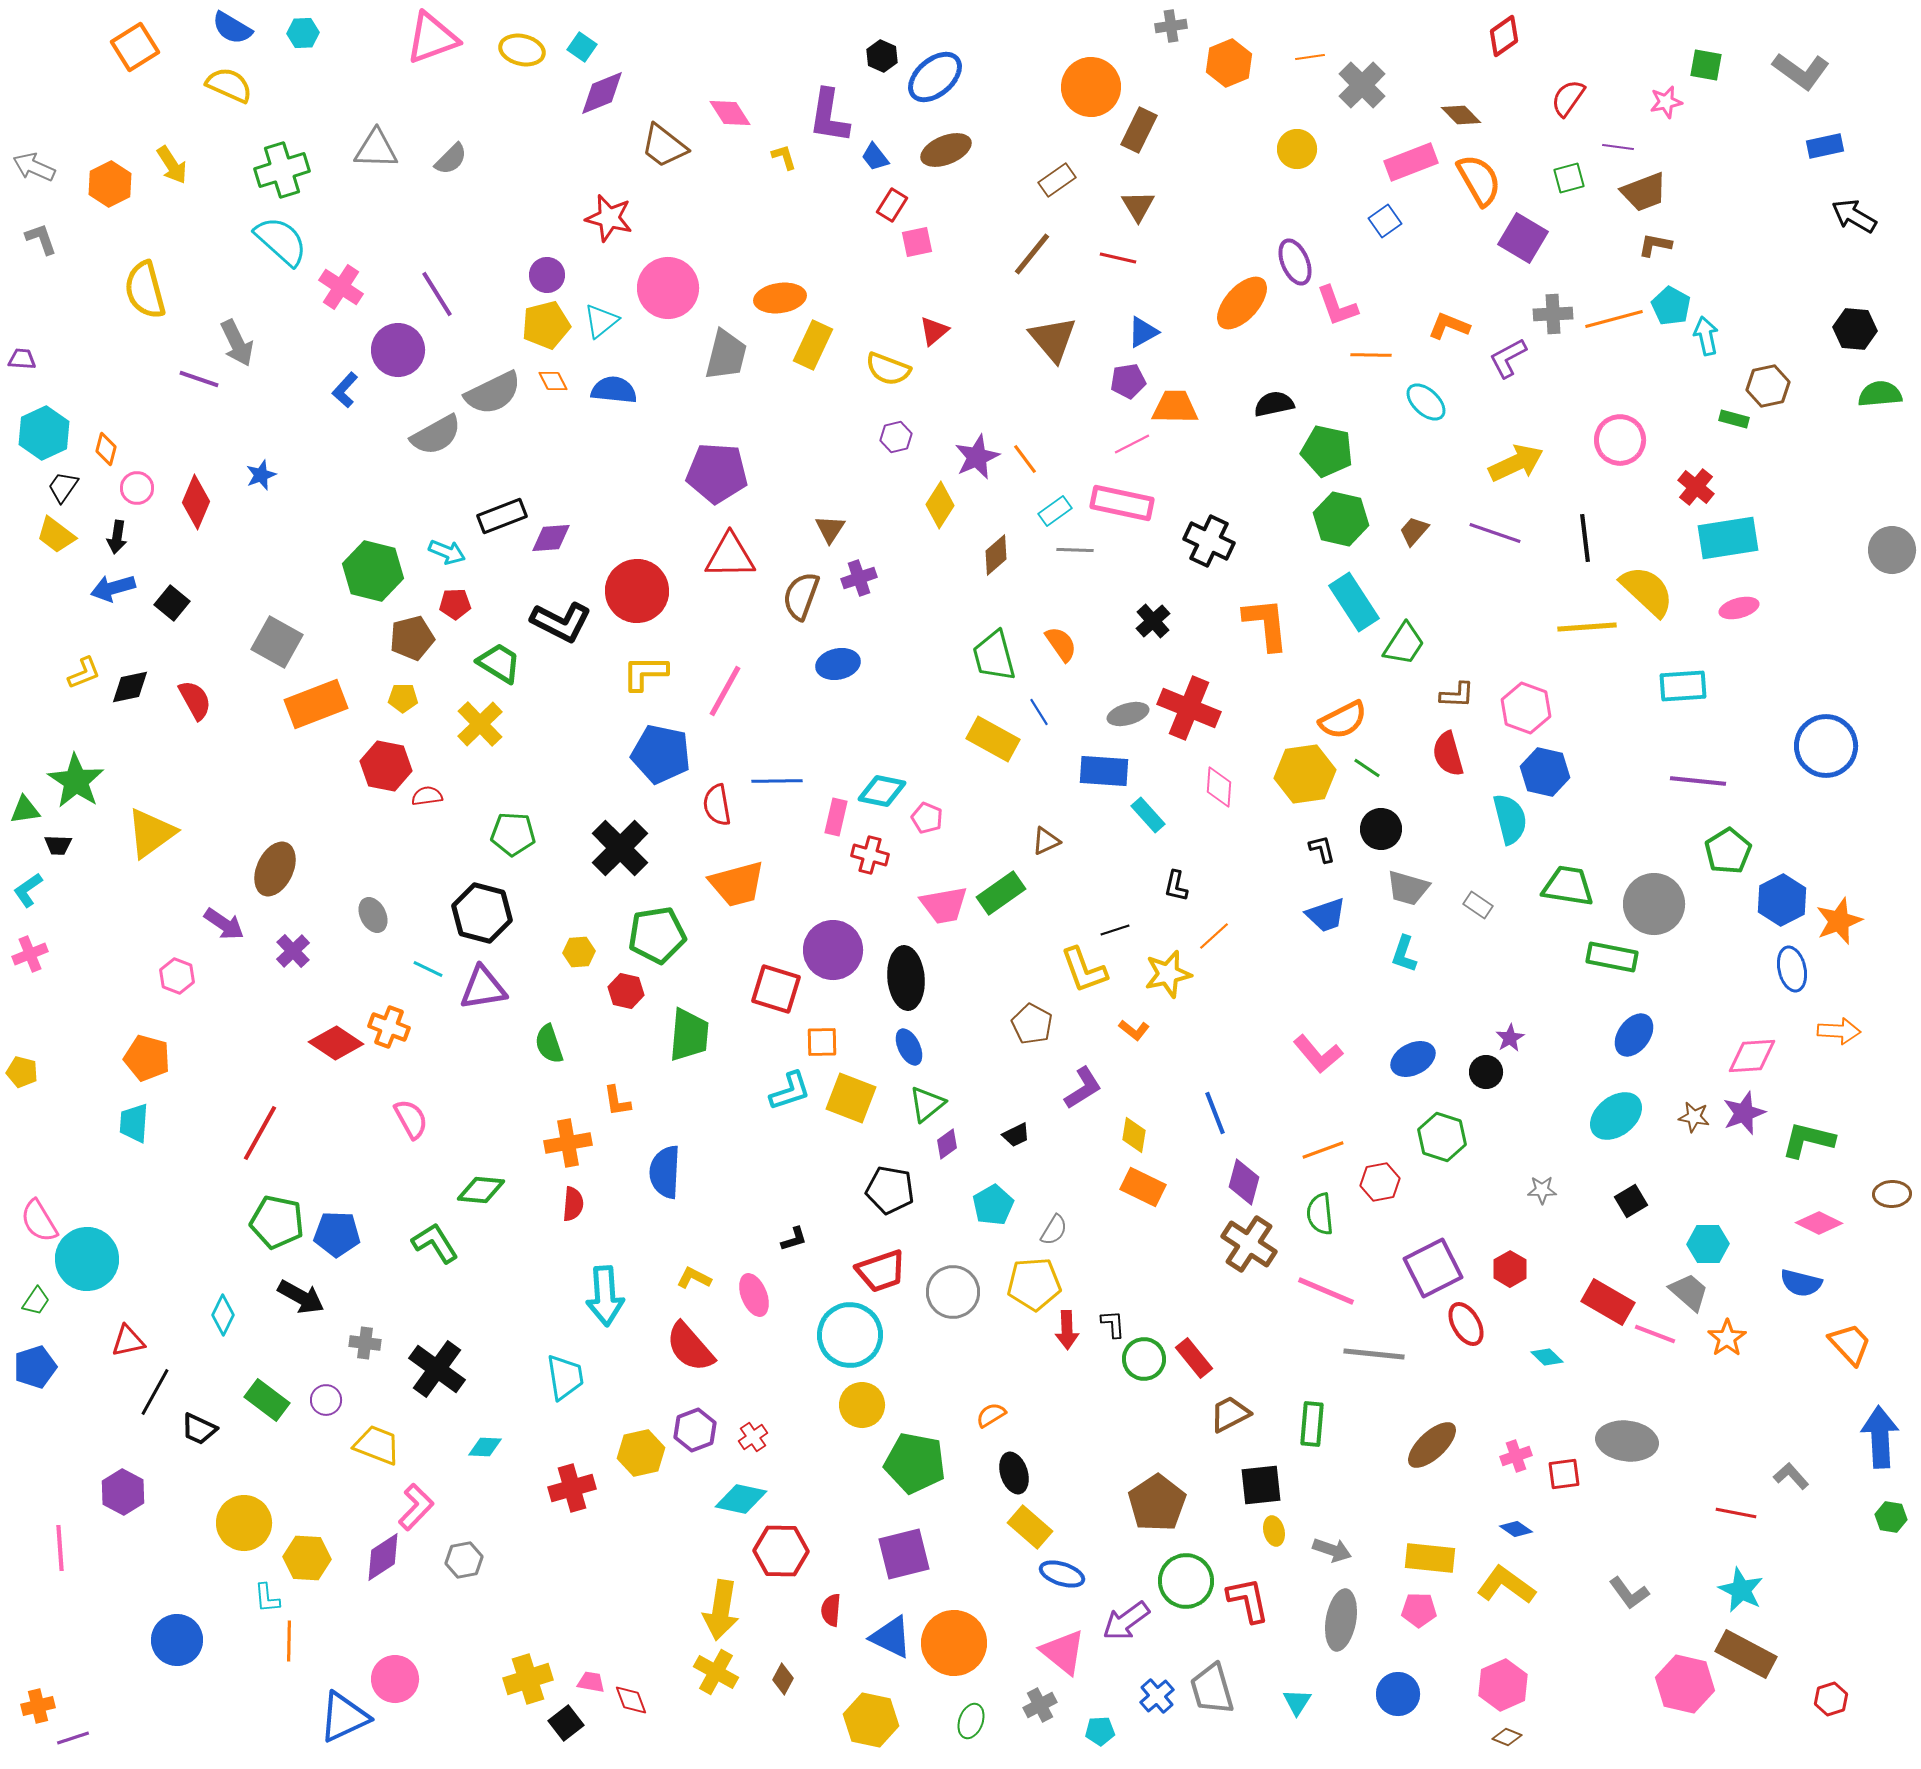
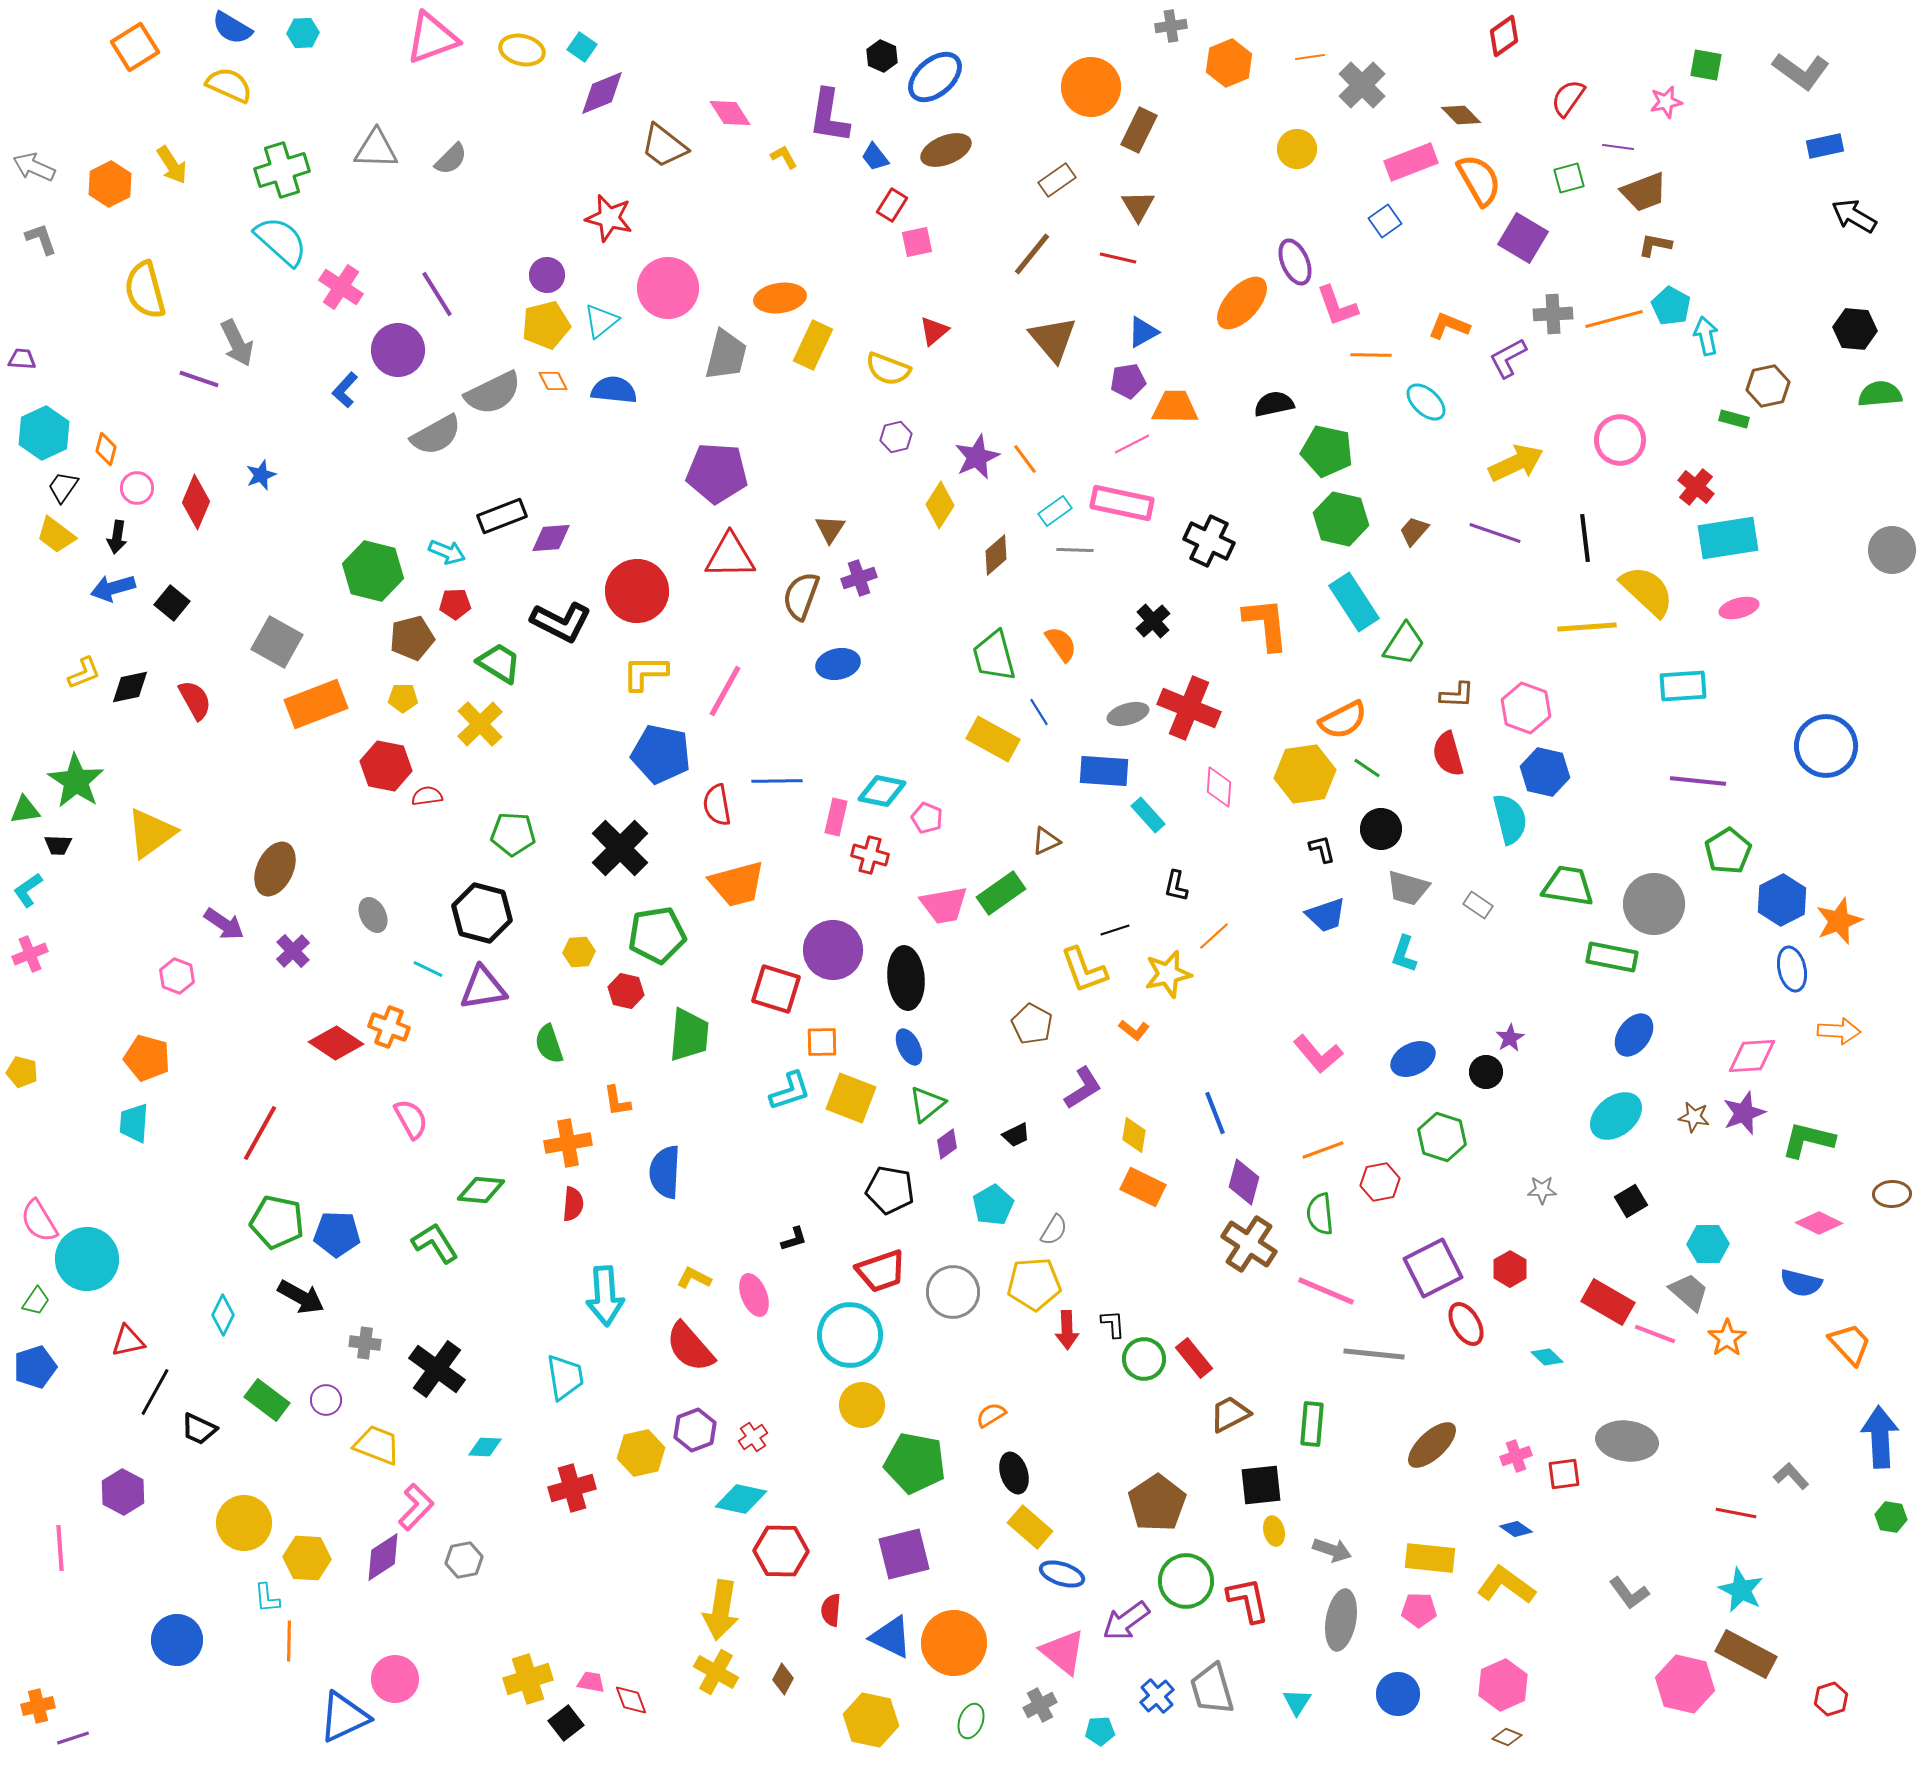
yellow L-shape at (784, 157): rotated 12 degrees counterclockwise
